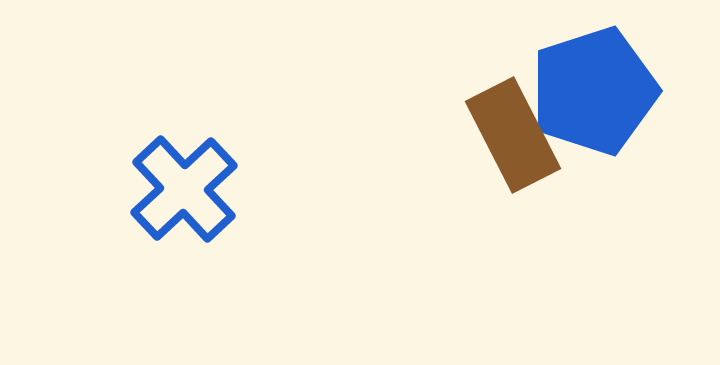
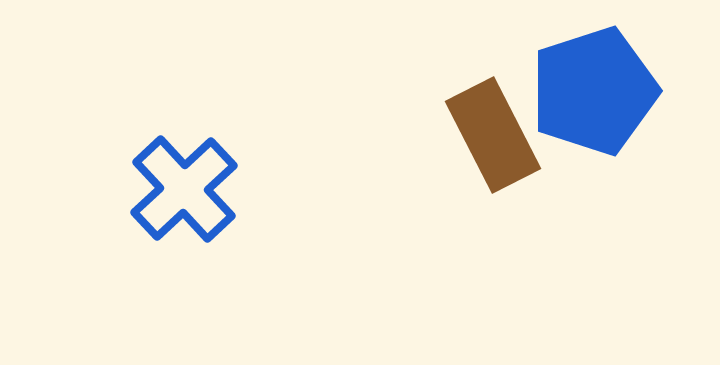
brown rectangle: moved 20 px left
